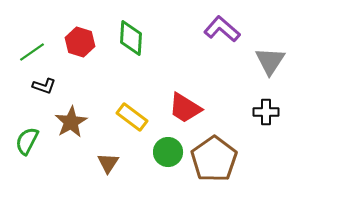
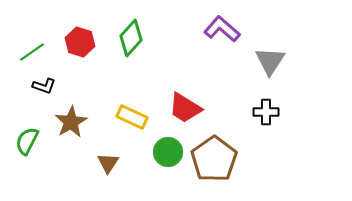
green diamond: rotated 39 degrees clockwise
yellow rectangle: rotated 12 degrees counterclockwise
